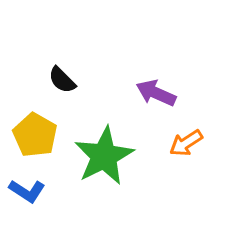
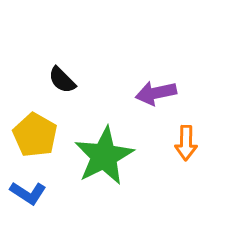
purple arrow: rotated 36 degrees counterclockwise
orange arrow: rotated 56 degrees counterclockwise
blue L-shape: moved 1 px right, 2 px down
